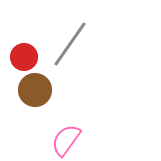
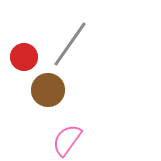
brown circle: moved 13 px right
pink semicircle: moved 1 px right
